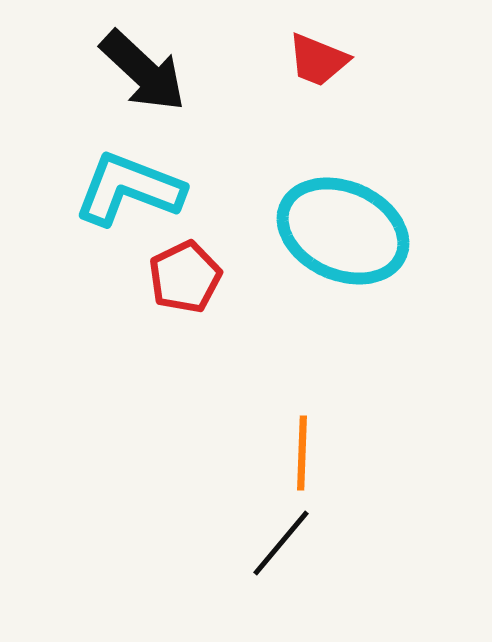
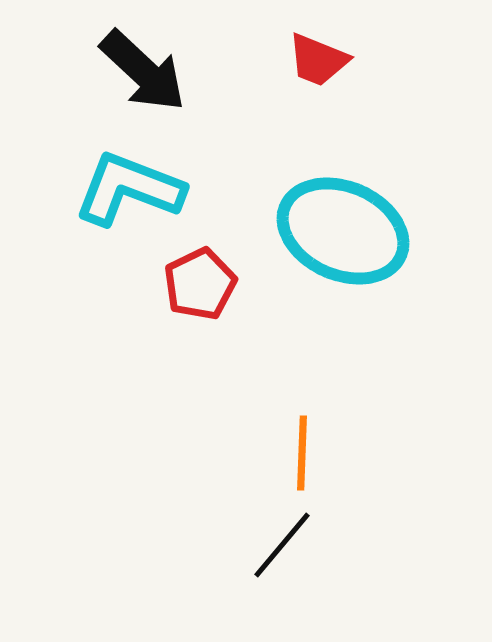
red pentagon: moved 15 px right, 7 px down
black line: moved 1 px right, 2 px down
